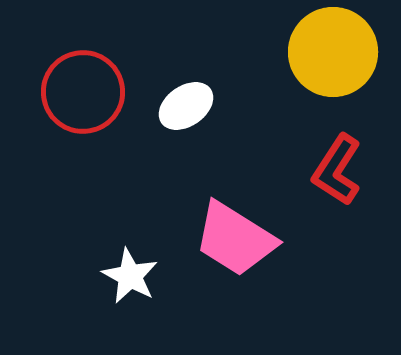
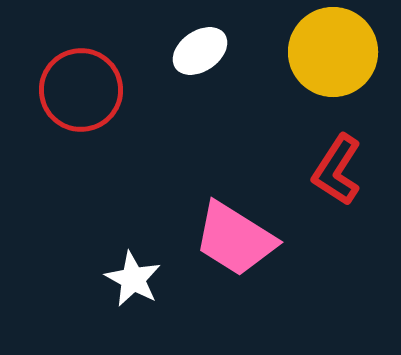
red circle: moved 2 px left, 2 px up
white ellipse: moved 14 px right, 55 px up
white star: moved 3 px right, 3 px down
